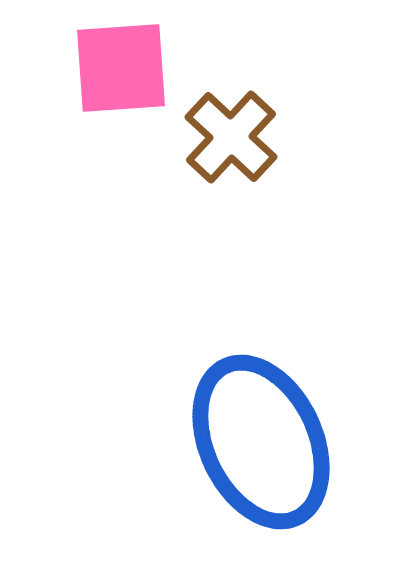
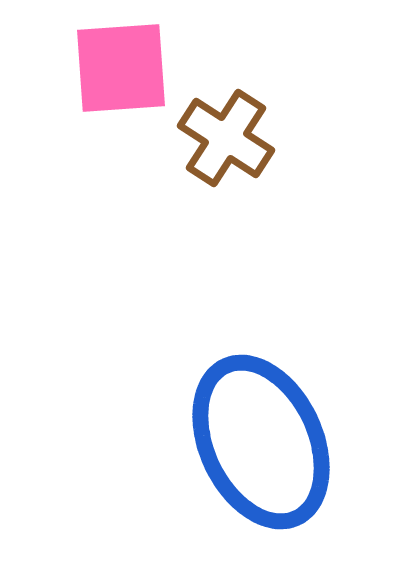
brown cross: moved 5 px left, 1 px down; rotated 10 degrees counterclockwise
